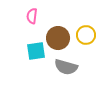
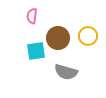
yellow circle: moved 2 px right, 1 px down
gray semicircle: moved 5 px down
